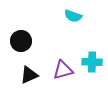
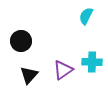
cyan semicircle: moved 13 px right; rotated 96 degrees clockwise
purple triangle: rotated 20 degrees counterclockwise
black triangle: rotated 24 degrees counterclockwise
